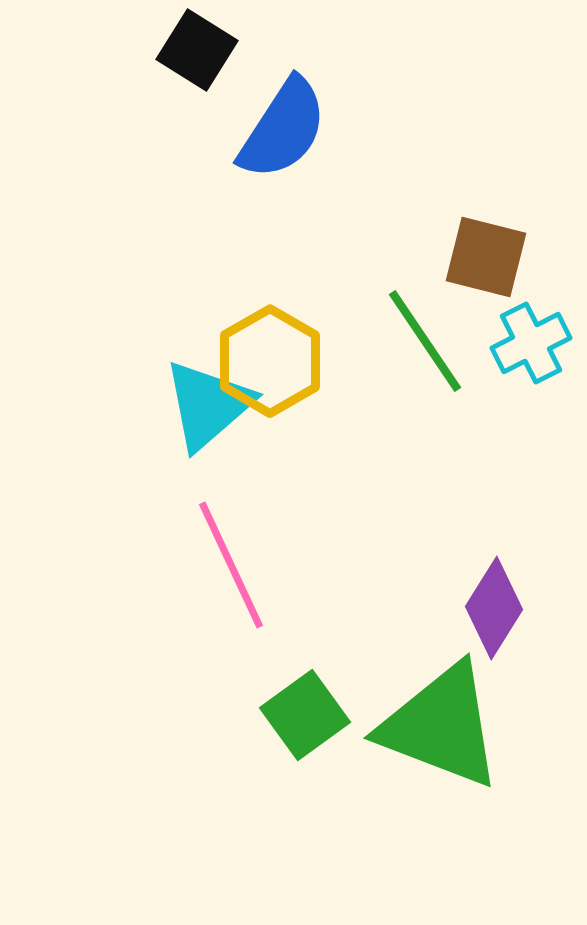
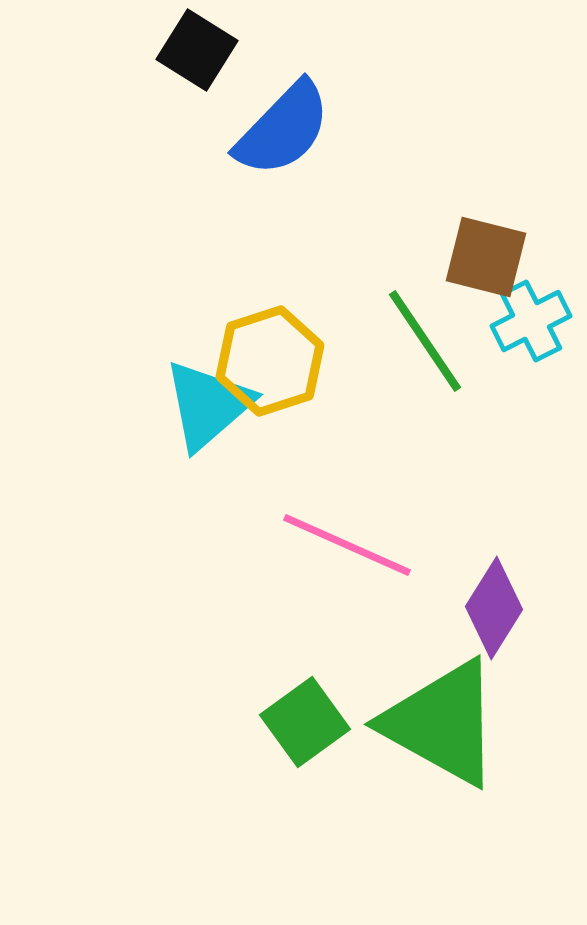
blue semicircle: rotated 11 degrees clockwise
cyan cross: moved 22 px up
yellow hexagon: rotated 12 degrees clockwise
pink line: moved 116 px right, 20 px up; rotated 41 degrees counterclockwise
green square: moved 7 px down
green triangle: moved 1 px right, 3 px up; rotated 8 degrees clockwise
